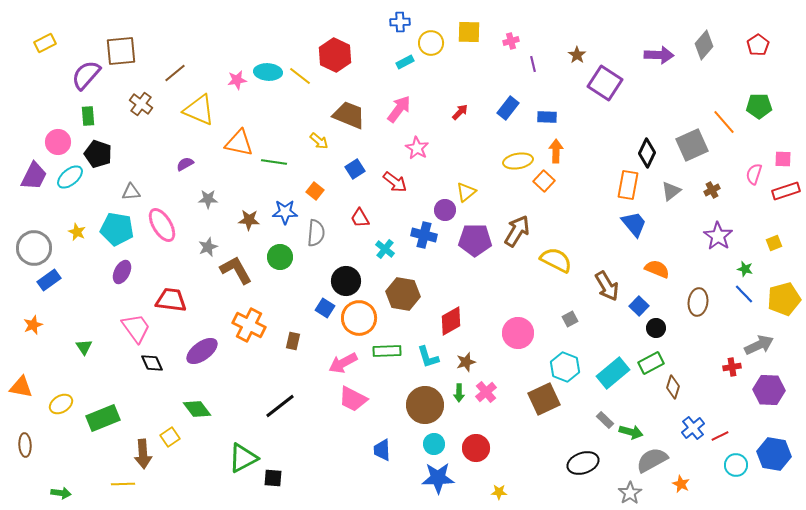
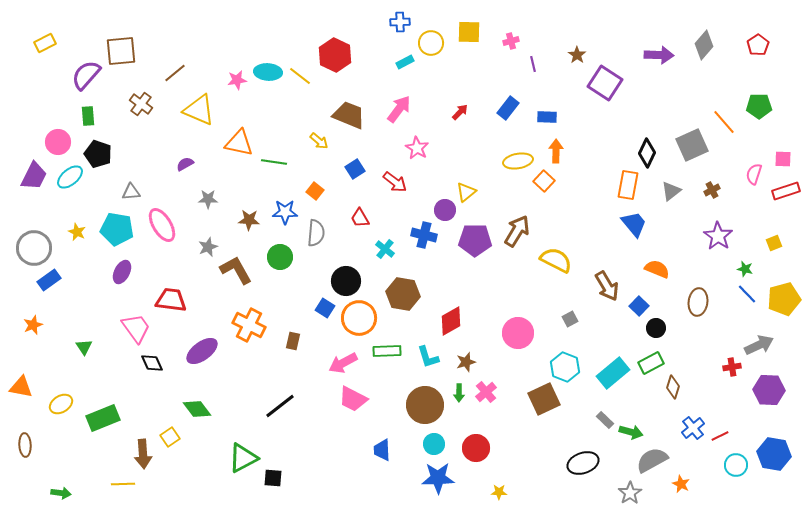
blue line at (744, 294): moved 3 px right
